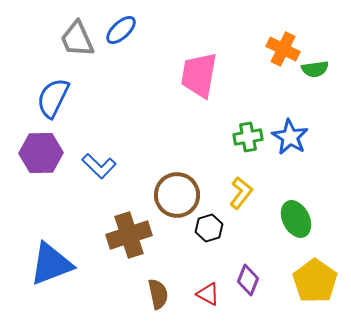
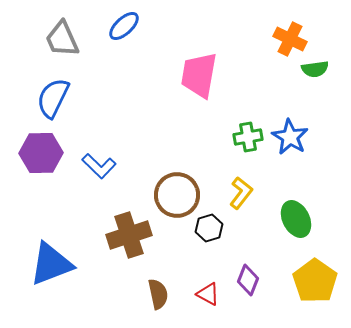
blue ellipse: moved 3 px right, 4 px up
gray trapezoid: moved 15 px left
orange cross: moved 7 px right, 10 px up
